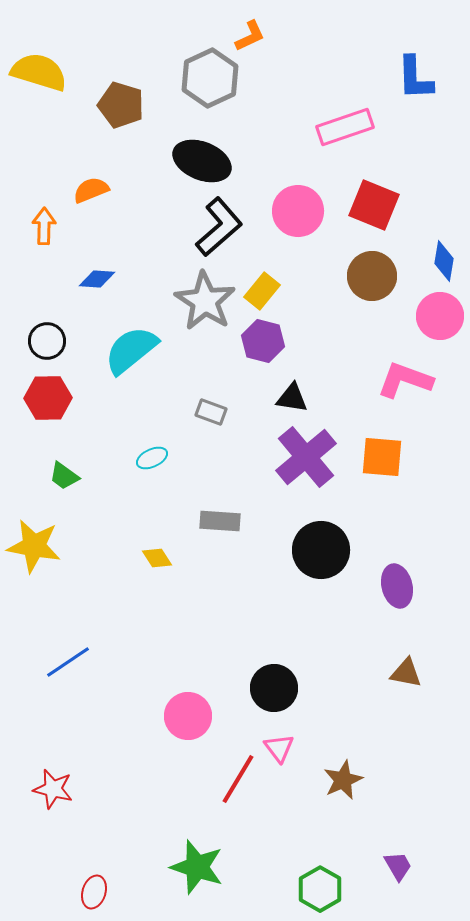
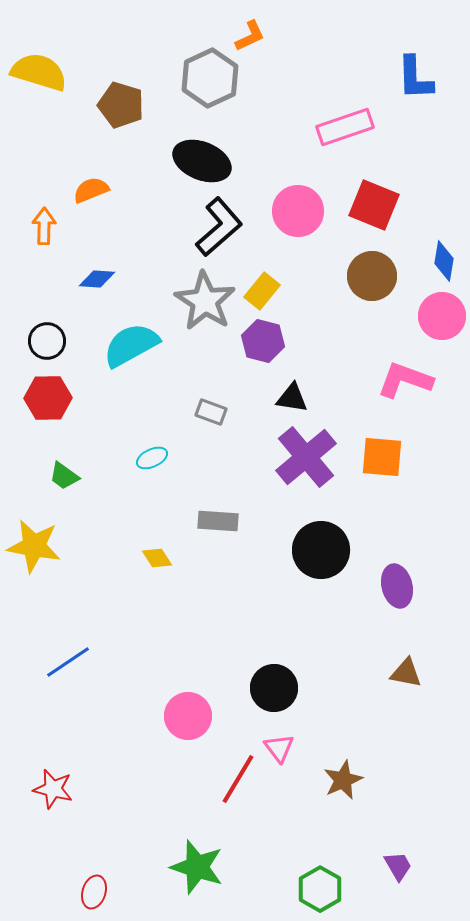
pink circle at (440, 316): moved 2 px right
cyan semicircle at (131, 350): moved 5 px up; rotated 10 degrees clockwise
gray rectangle at (220, 521): moved 2 px left
